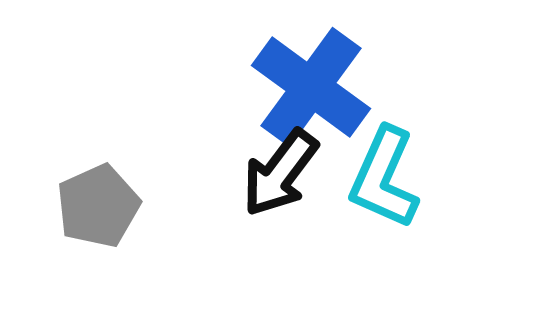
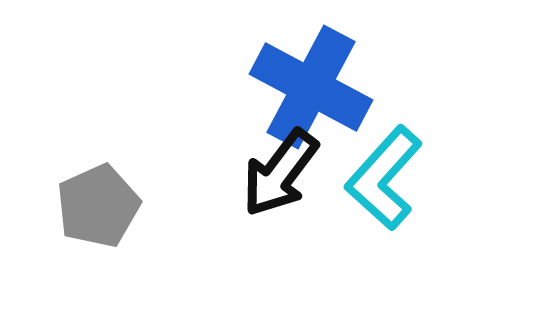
blue cross: rotated 8 degrees counterclockwise
cyan L-shape: rotated 18 degrees clockwise
